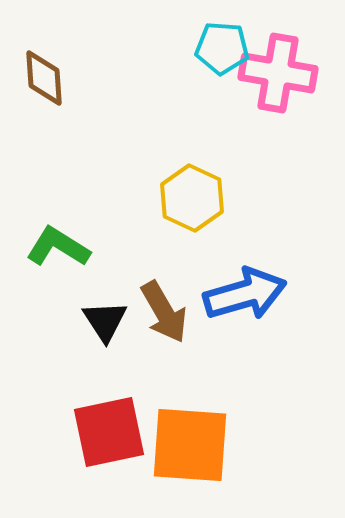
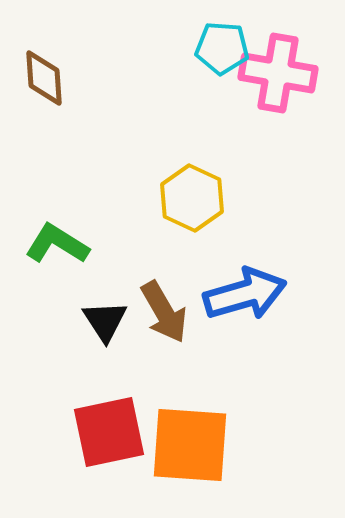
green L-shape: moved 1 px left, 3 px up
